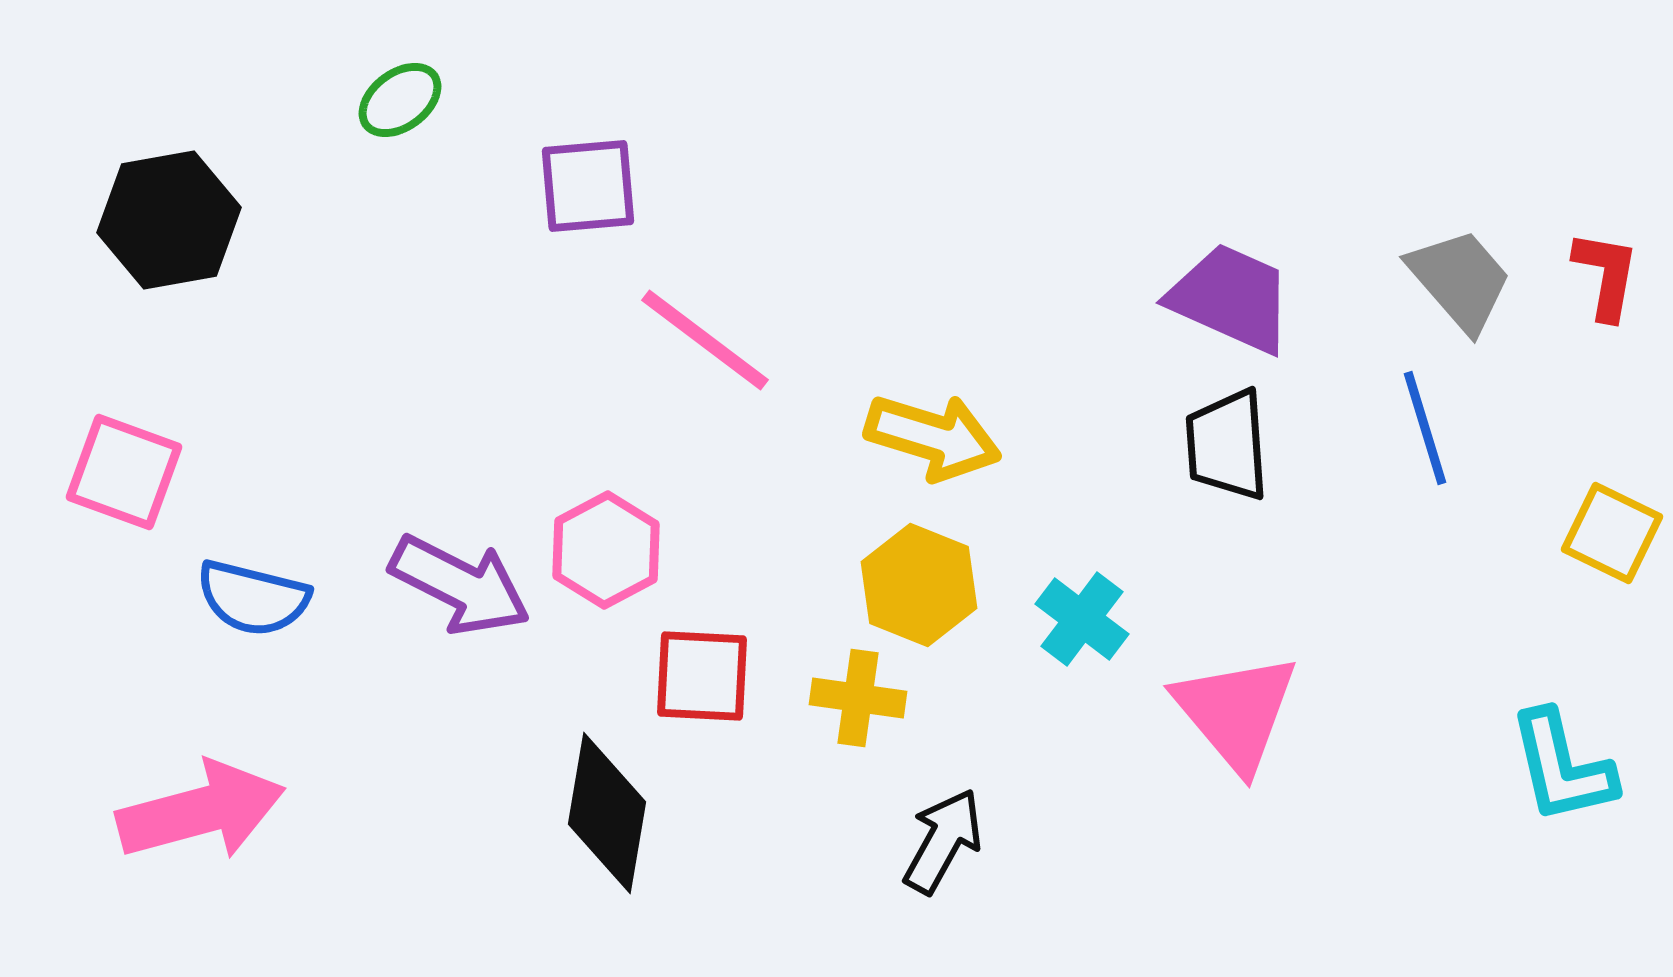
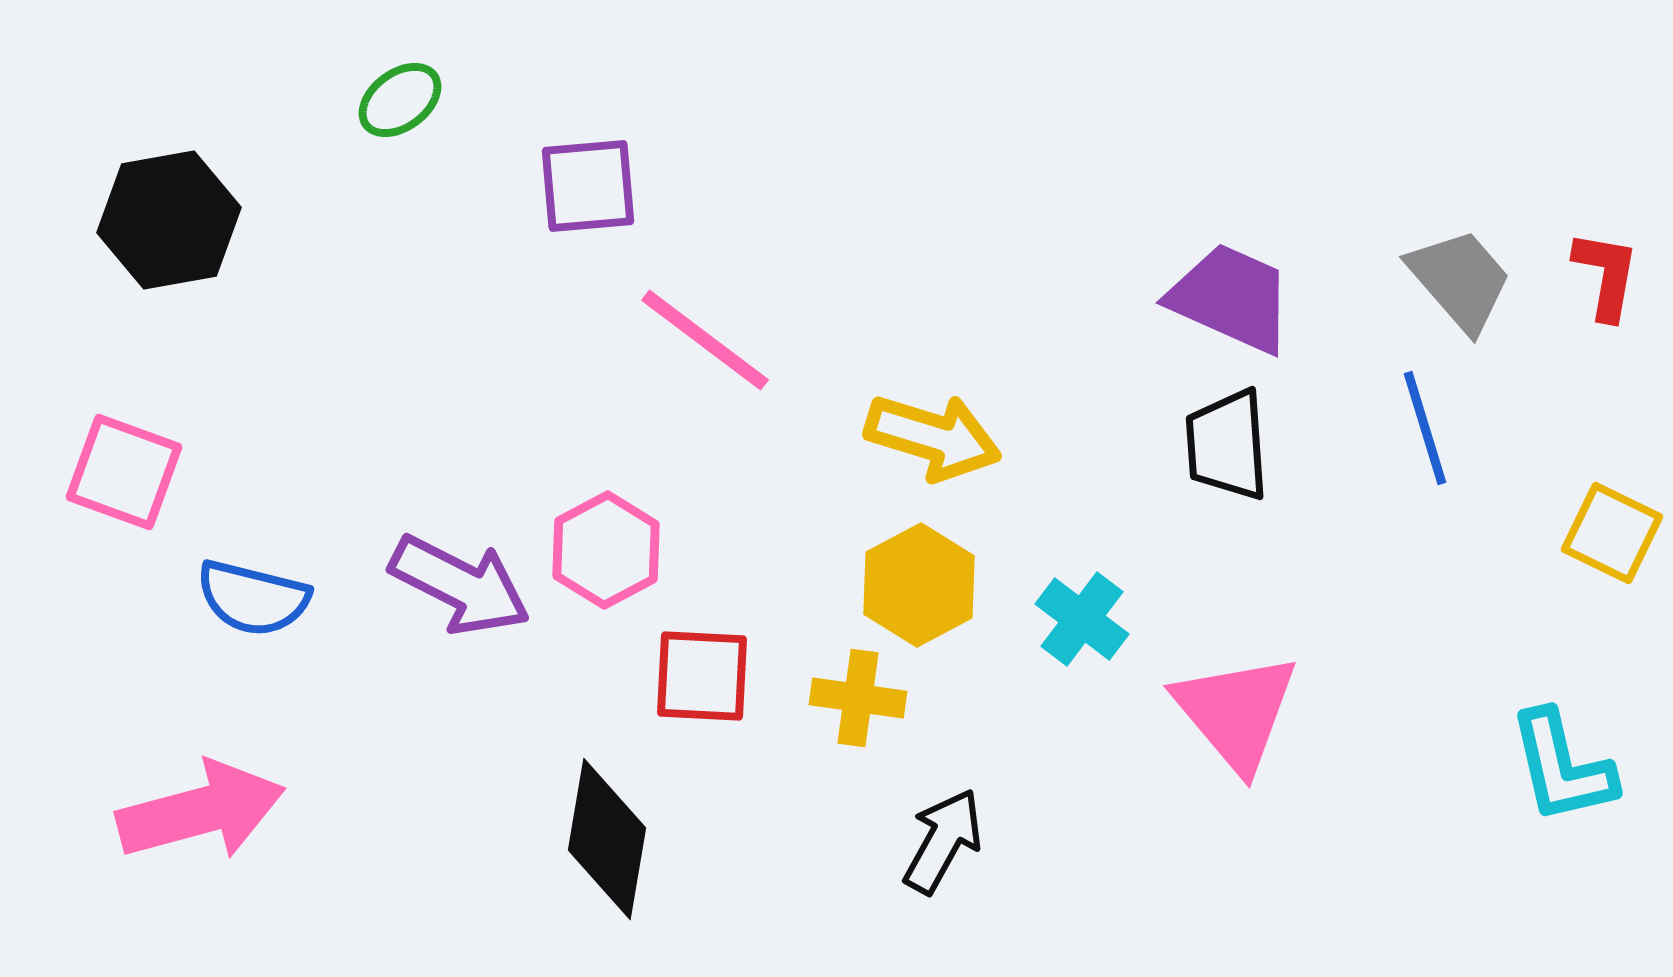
yellow hexagon: rotated 10 degrees clockwise
black diamond: moved 26 px down
